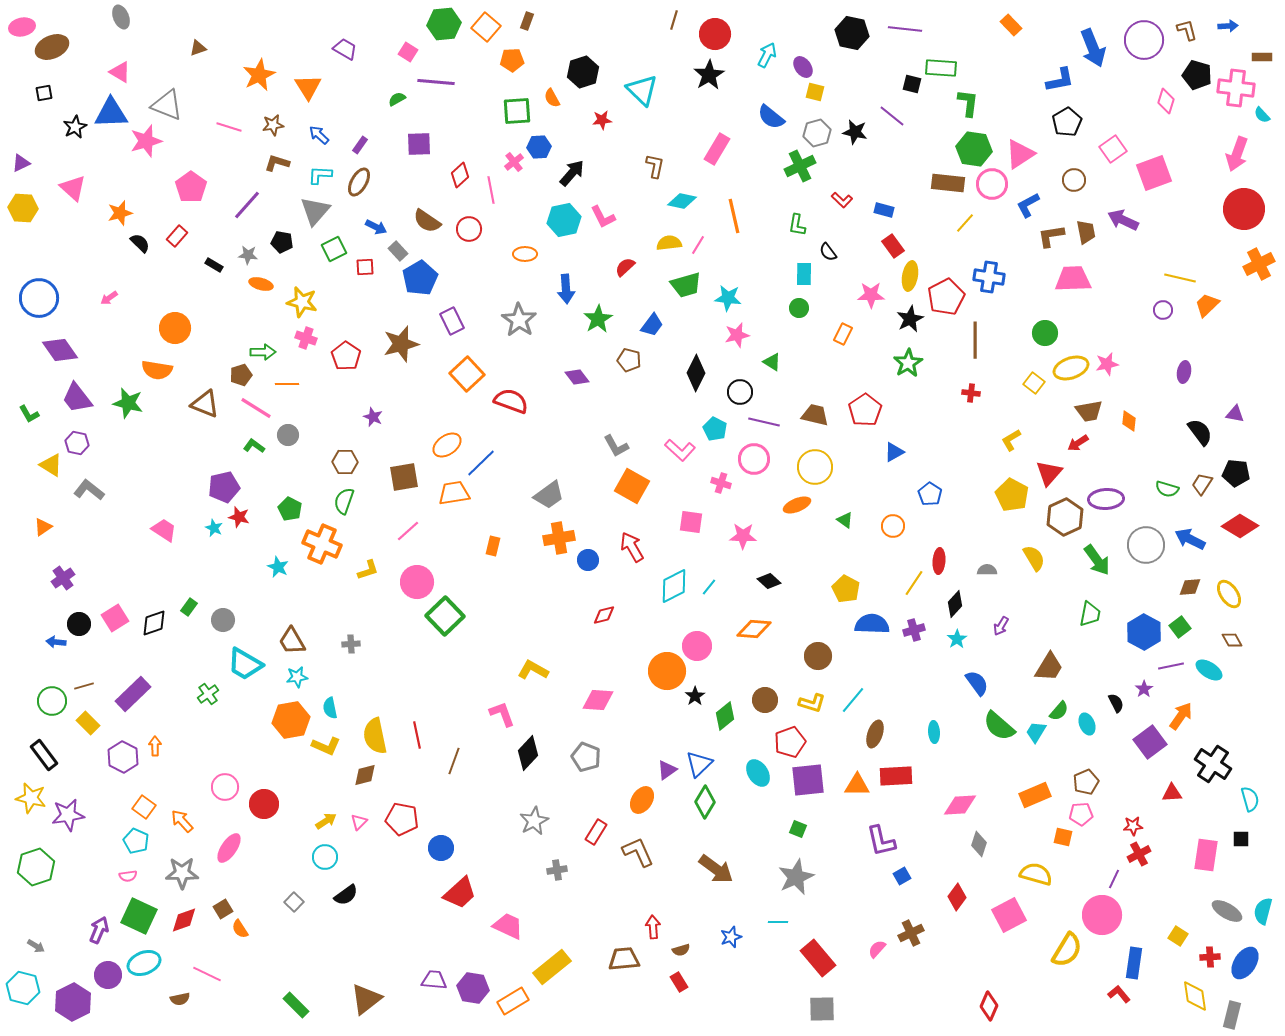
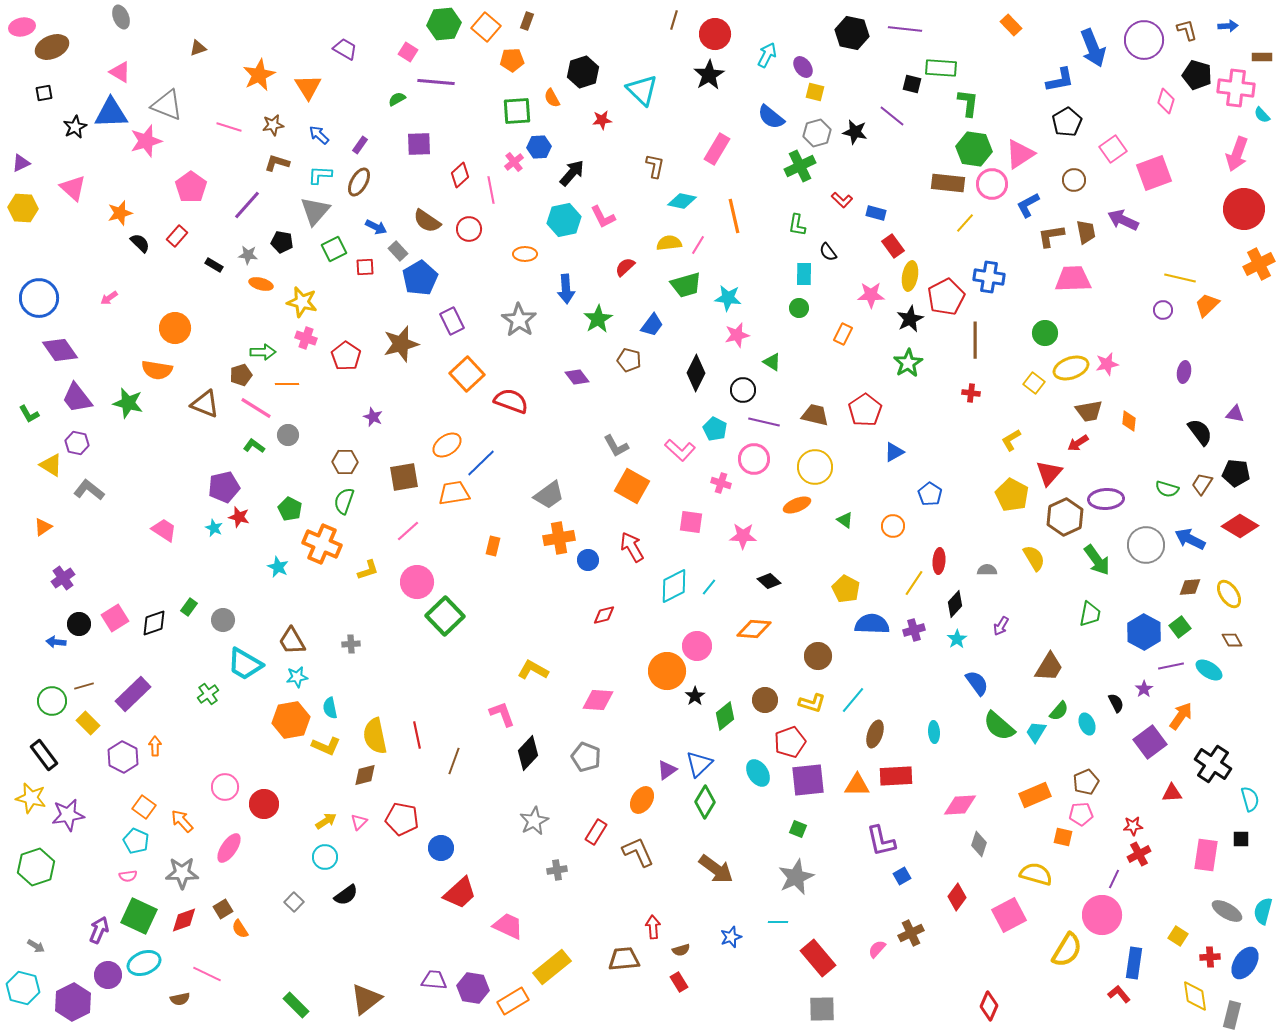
blue rectangle at (884, 210): moved 8 px left, 3 px down
black circle at (740, 392): moved 3 px right, 2 px up
